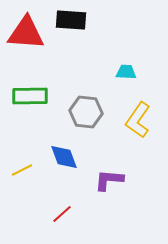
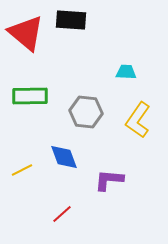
red triangle: rotated 36 degrees clockwise
